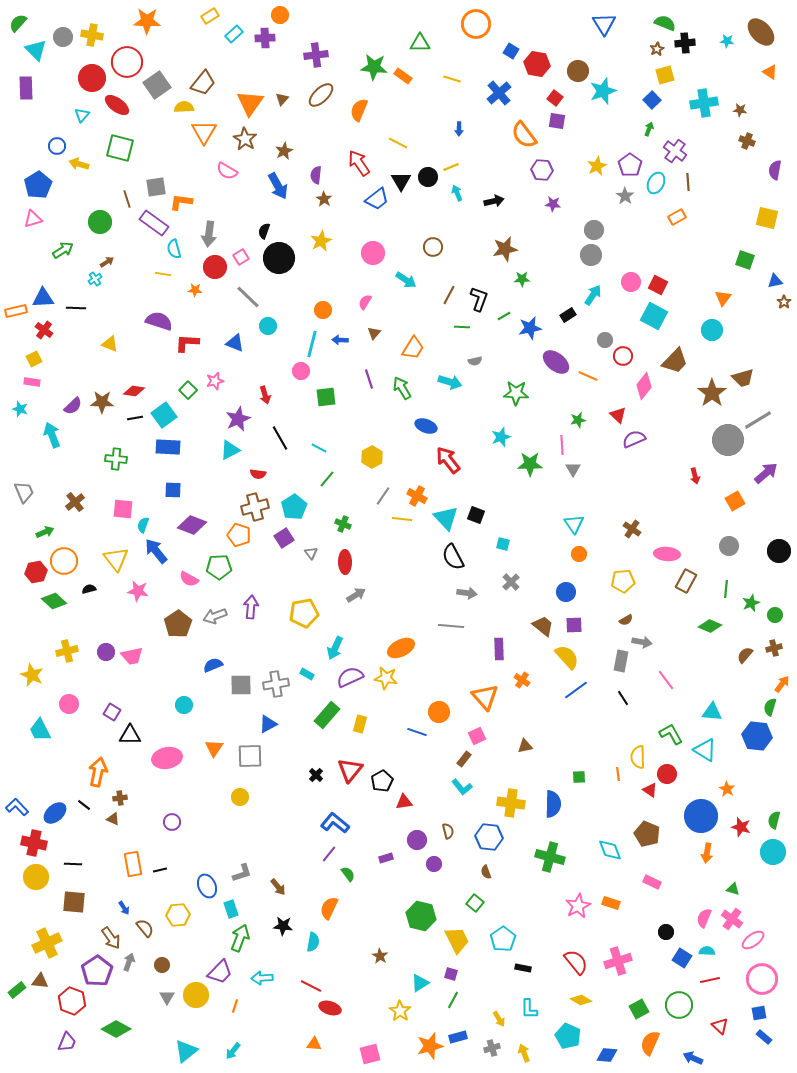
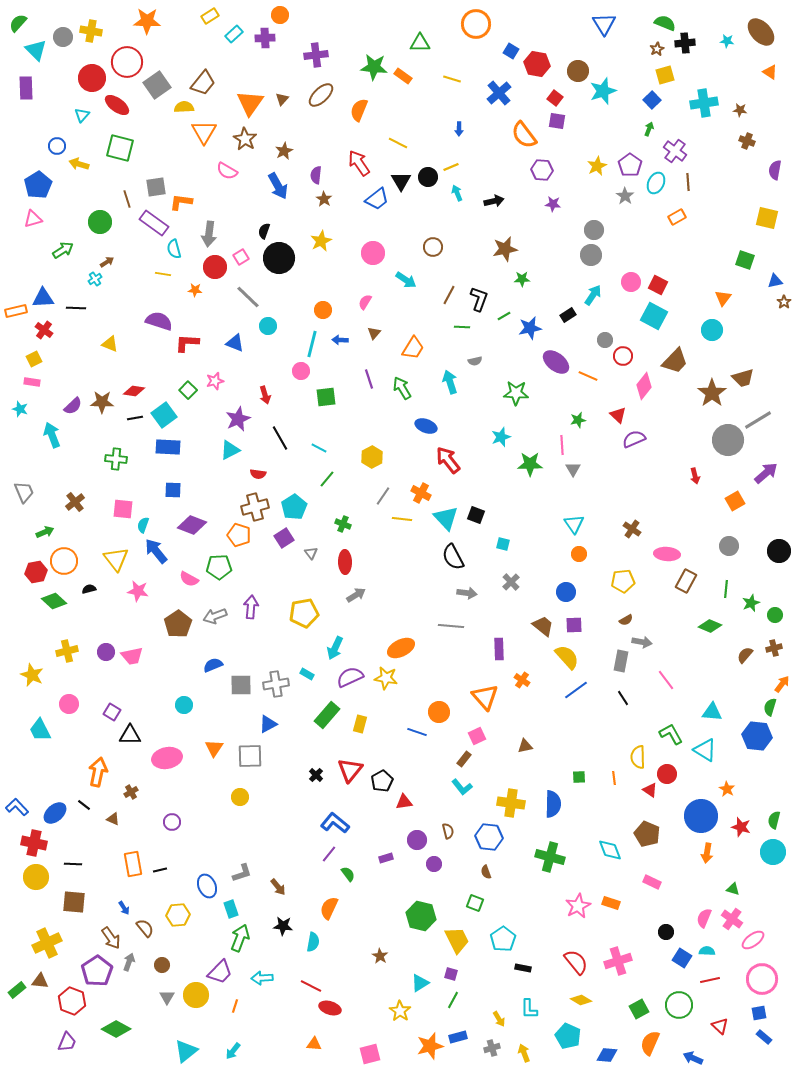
yellow cross at (92, 35): moved 1 px left, 4 px up
cyan arrow at (450, 382): rotated 125 degrees counterclockwise
orange cross at (417, 496): moved 4 px right, 3 px up
orange line at (618, 774): moved 4 px left, 4 px down
brown cross at (120, 798): moved 11 px right, 6 px up; rotated 24 degrees counterclockwise
green square at (475, 903): rotated 18 degrees counterclockwise
